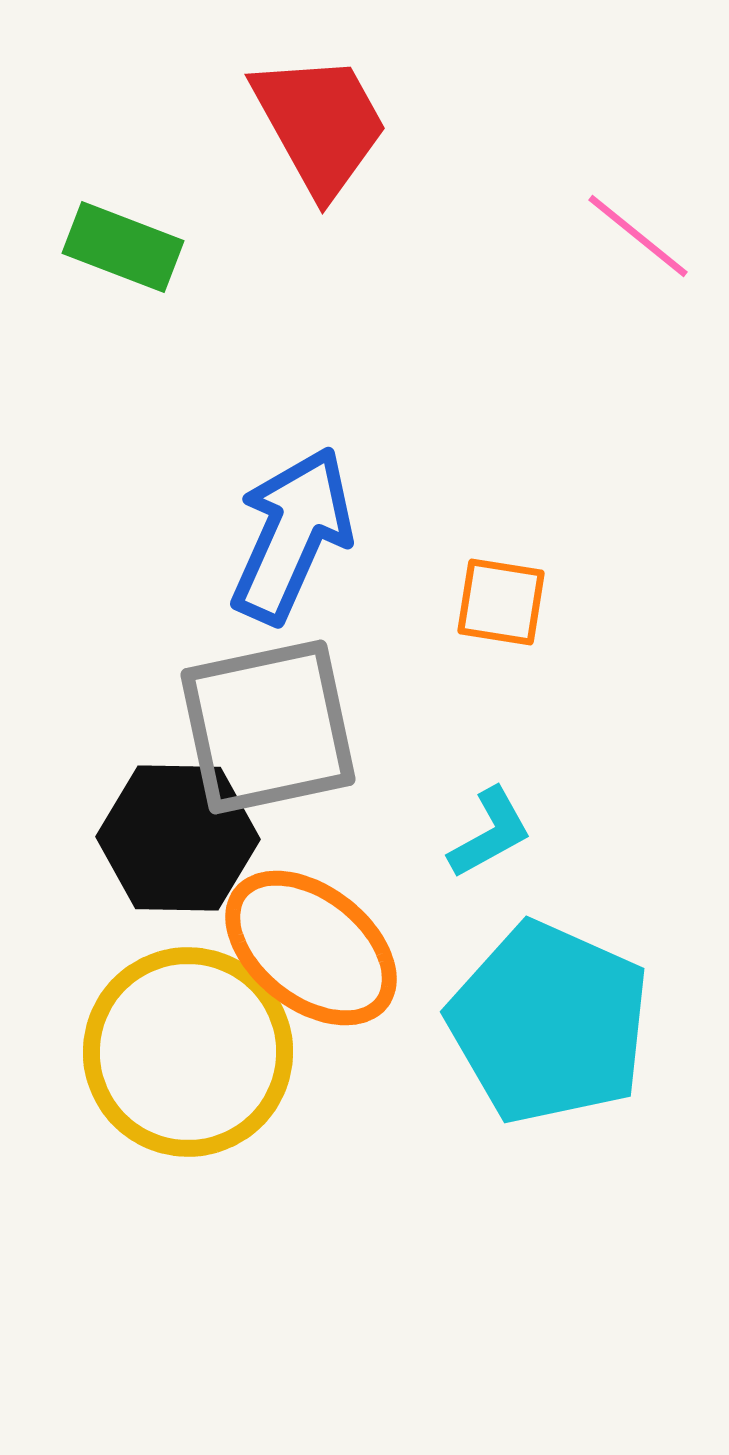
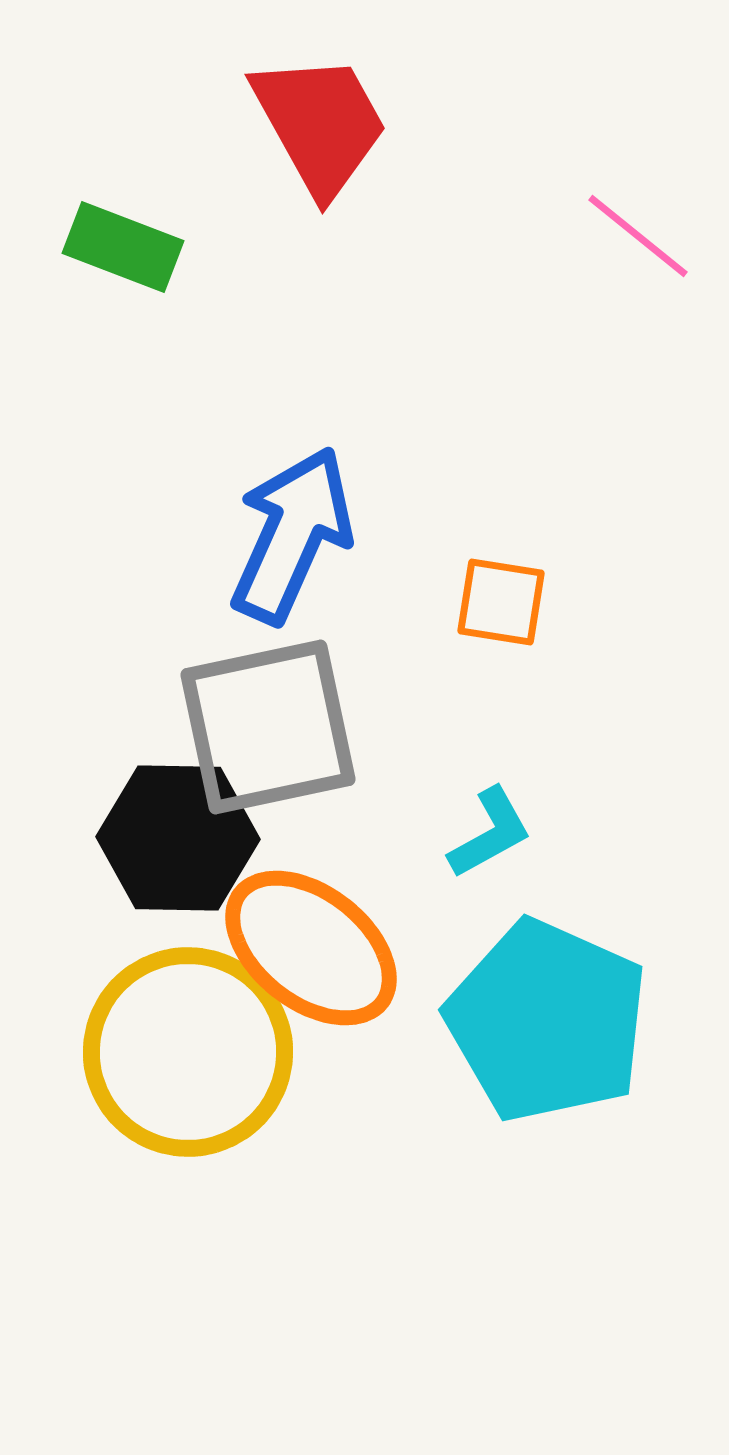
cyan pentagon: moved 2 px left, 2 px up
